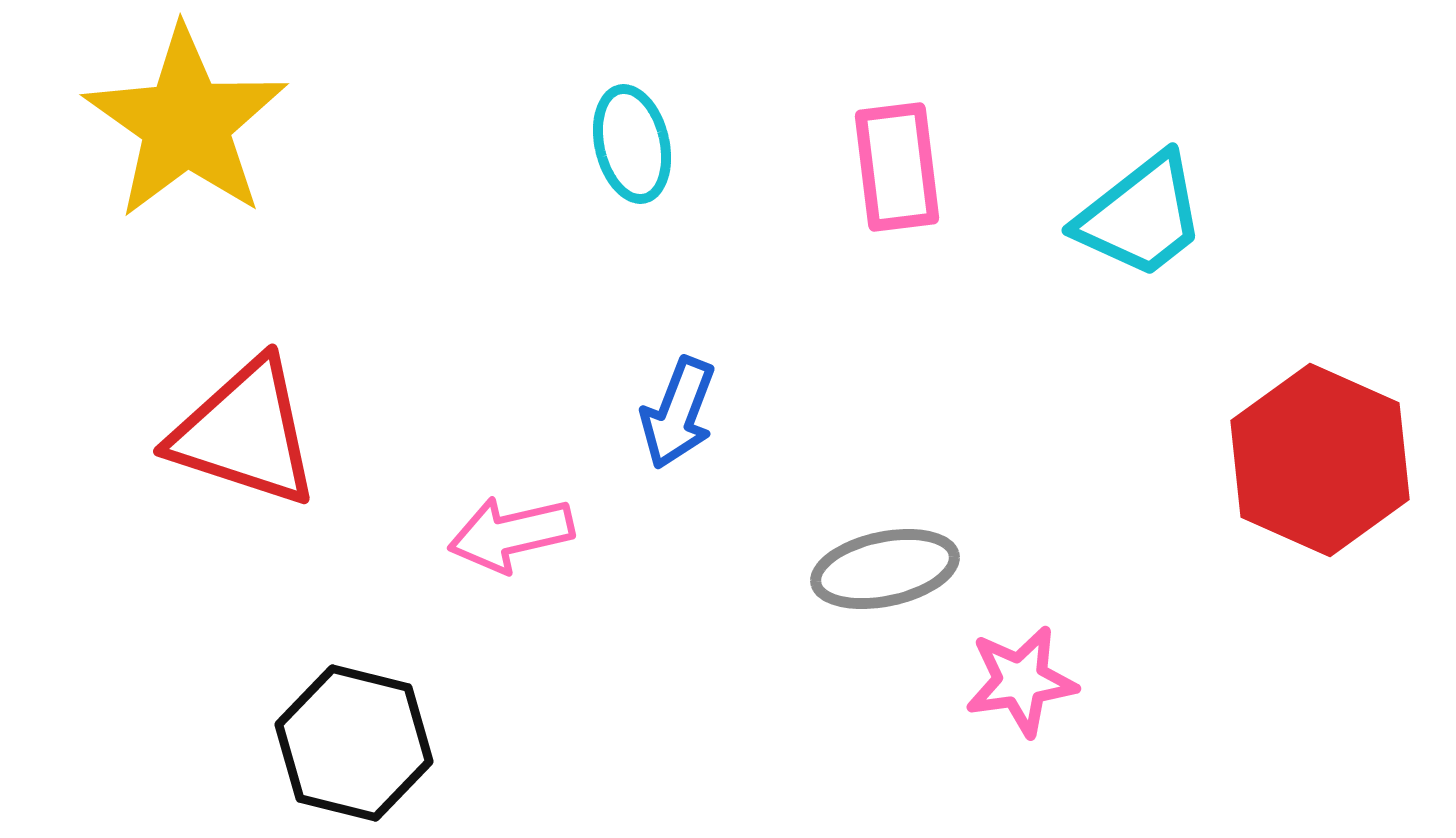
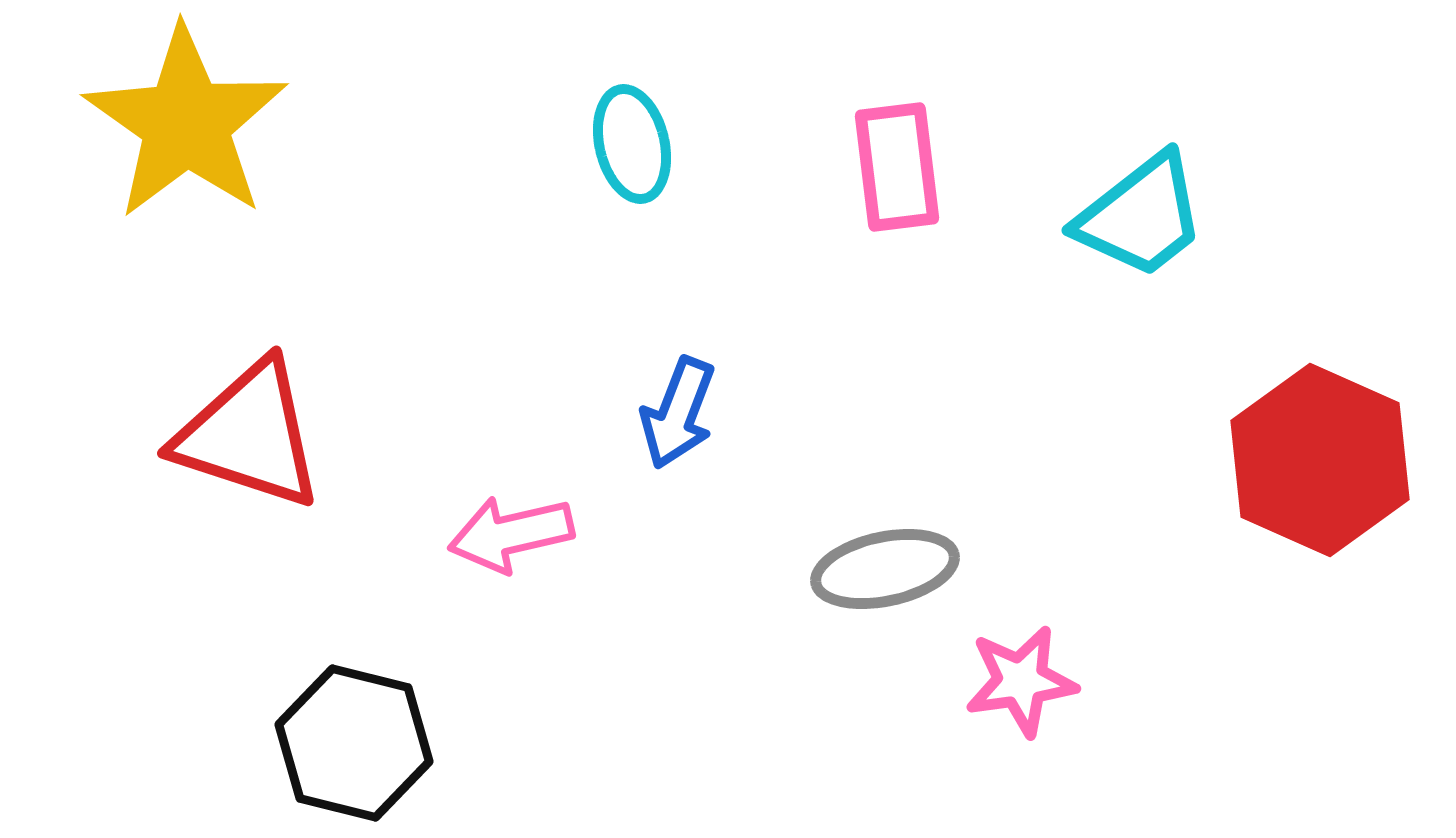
red triangle: moved 4 px right, 2 px down
